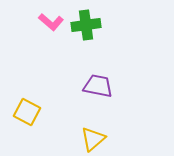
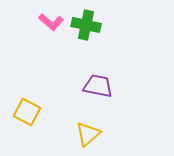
green cross: rotated 20 degrees clockwise
yellow triangle: moved 5 px left, 5 px up
